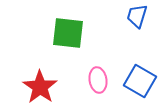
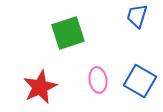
green square: rotated 24 degrees counterclockwise
red star: rotated 12 degrees clockwise
